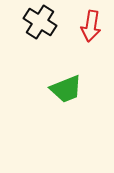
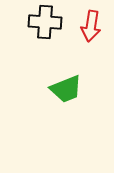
black cross: moved 5 px right; rotated 28 degrees counterclockwise
